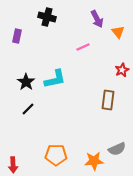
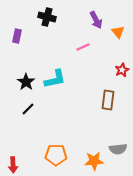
purple arrow: moved 1 px left, 1 px down
gray semicircle: moved 1 px right; rotated 18 degrees clockwise
